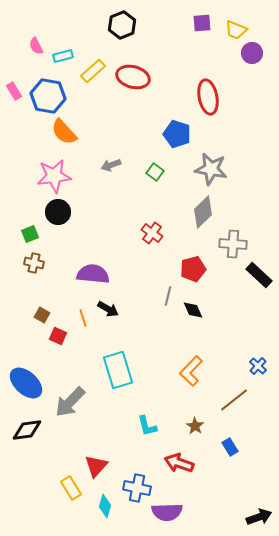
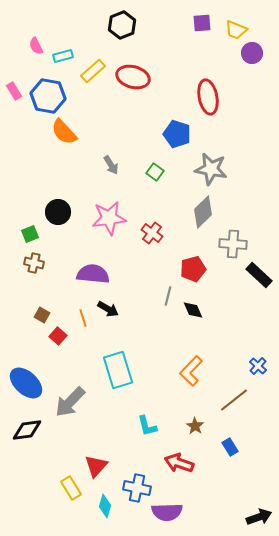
gray arrow at (111, 165): rotated 102 degrees counterclockwise
pink star at (54, 176): moved 55 px right, 42 px down
red square at (58, 336): rotated 18 degrees clockwise
